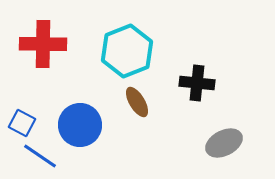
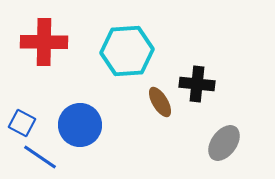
red cross: moved 1 px right, 2 px up
cyan hexagon: rotated 18 degrees clockwise
black cross: moved 1 px down
brown ellipse: moved 23 px right
gray ellipse: rotated 27 degrees counterclockwise
blue line: moved 1 px down
